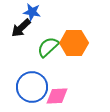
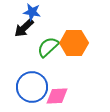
black arrow: moved 3 px right
